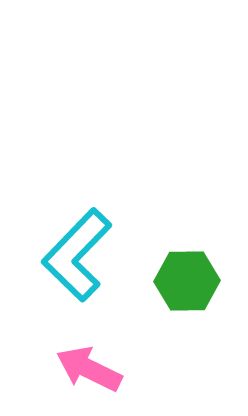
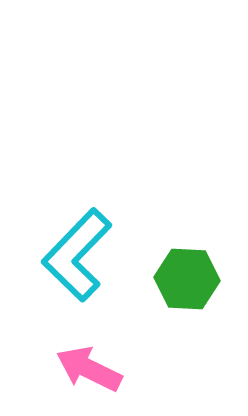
green hexagon: moved 2 px up; rotated 4 degrees clockwise
